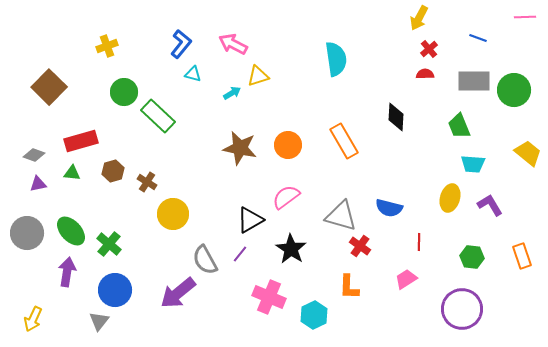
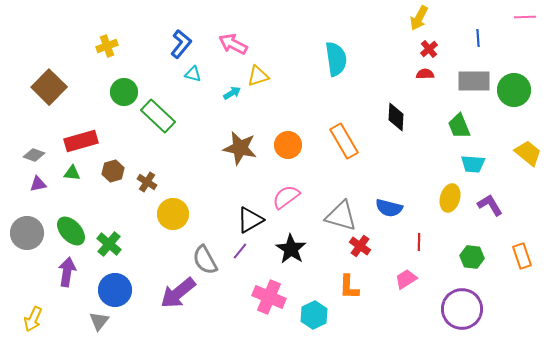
blue line at (478, 38): rotated 66 degrees clockwise
purple line at (240, 254): moved 3 px up
